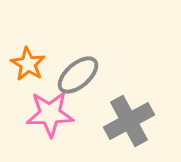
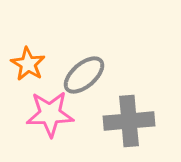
gray ellipse: moved 6 px right
gray cross: rotated 24 degrees clockwise
